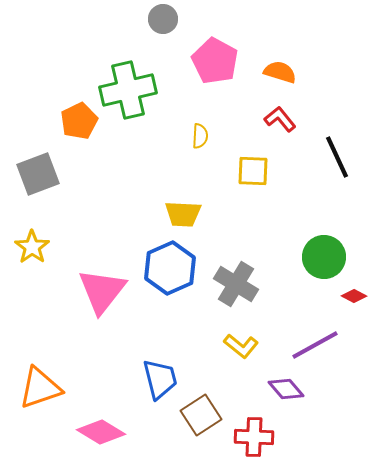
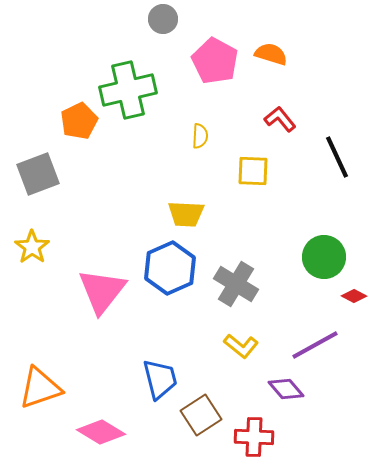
orange semicircle: moved 9 px left, 18 px up
yellow trapezoid: moved 3 px right
